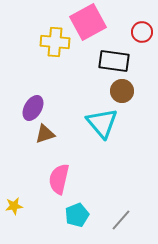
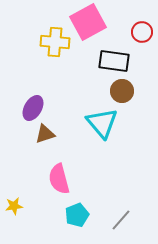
pink semicircle: rotated 28 degrees counterclockwise
